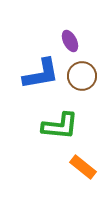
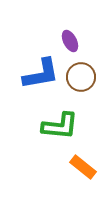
brown circle: moved 1 px left, 1 px down
